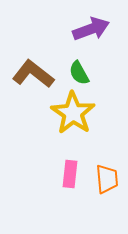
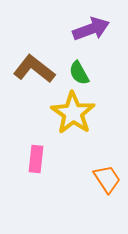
brown L-shape: moved 1 px right, 5 px up
pink rectangle: moved 34 px left, 15 px up
orange trapezoid: rotated 28 degrees counterclockwise
